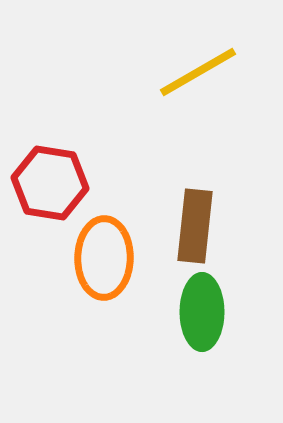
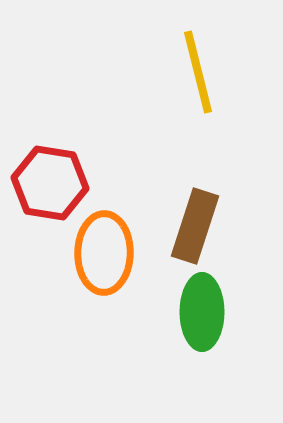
yellow line: rotated 74 degrees counterclockwise
brown rectangle: rotated 12 degrees clockwise
orange ellipse: moved 5 px up
